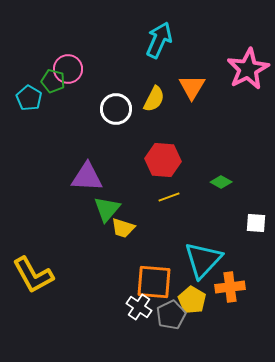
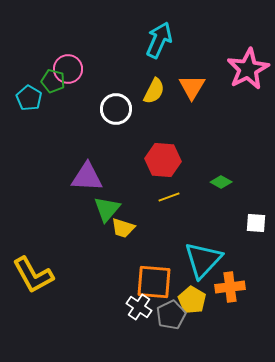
yellow semicircle: moved 8 px up
